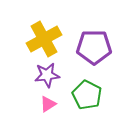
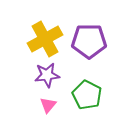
yellow cross: moved 1 px right
purple pentagon: moved 5 px left, 6 px up
pink triangle: moved 1 px down; rotated 18 degrees counterclockwise
